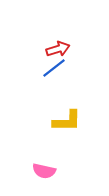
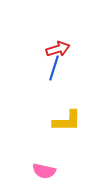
blue line: rotated 35 degrees counterclockwise
